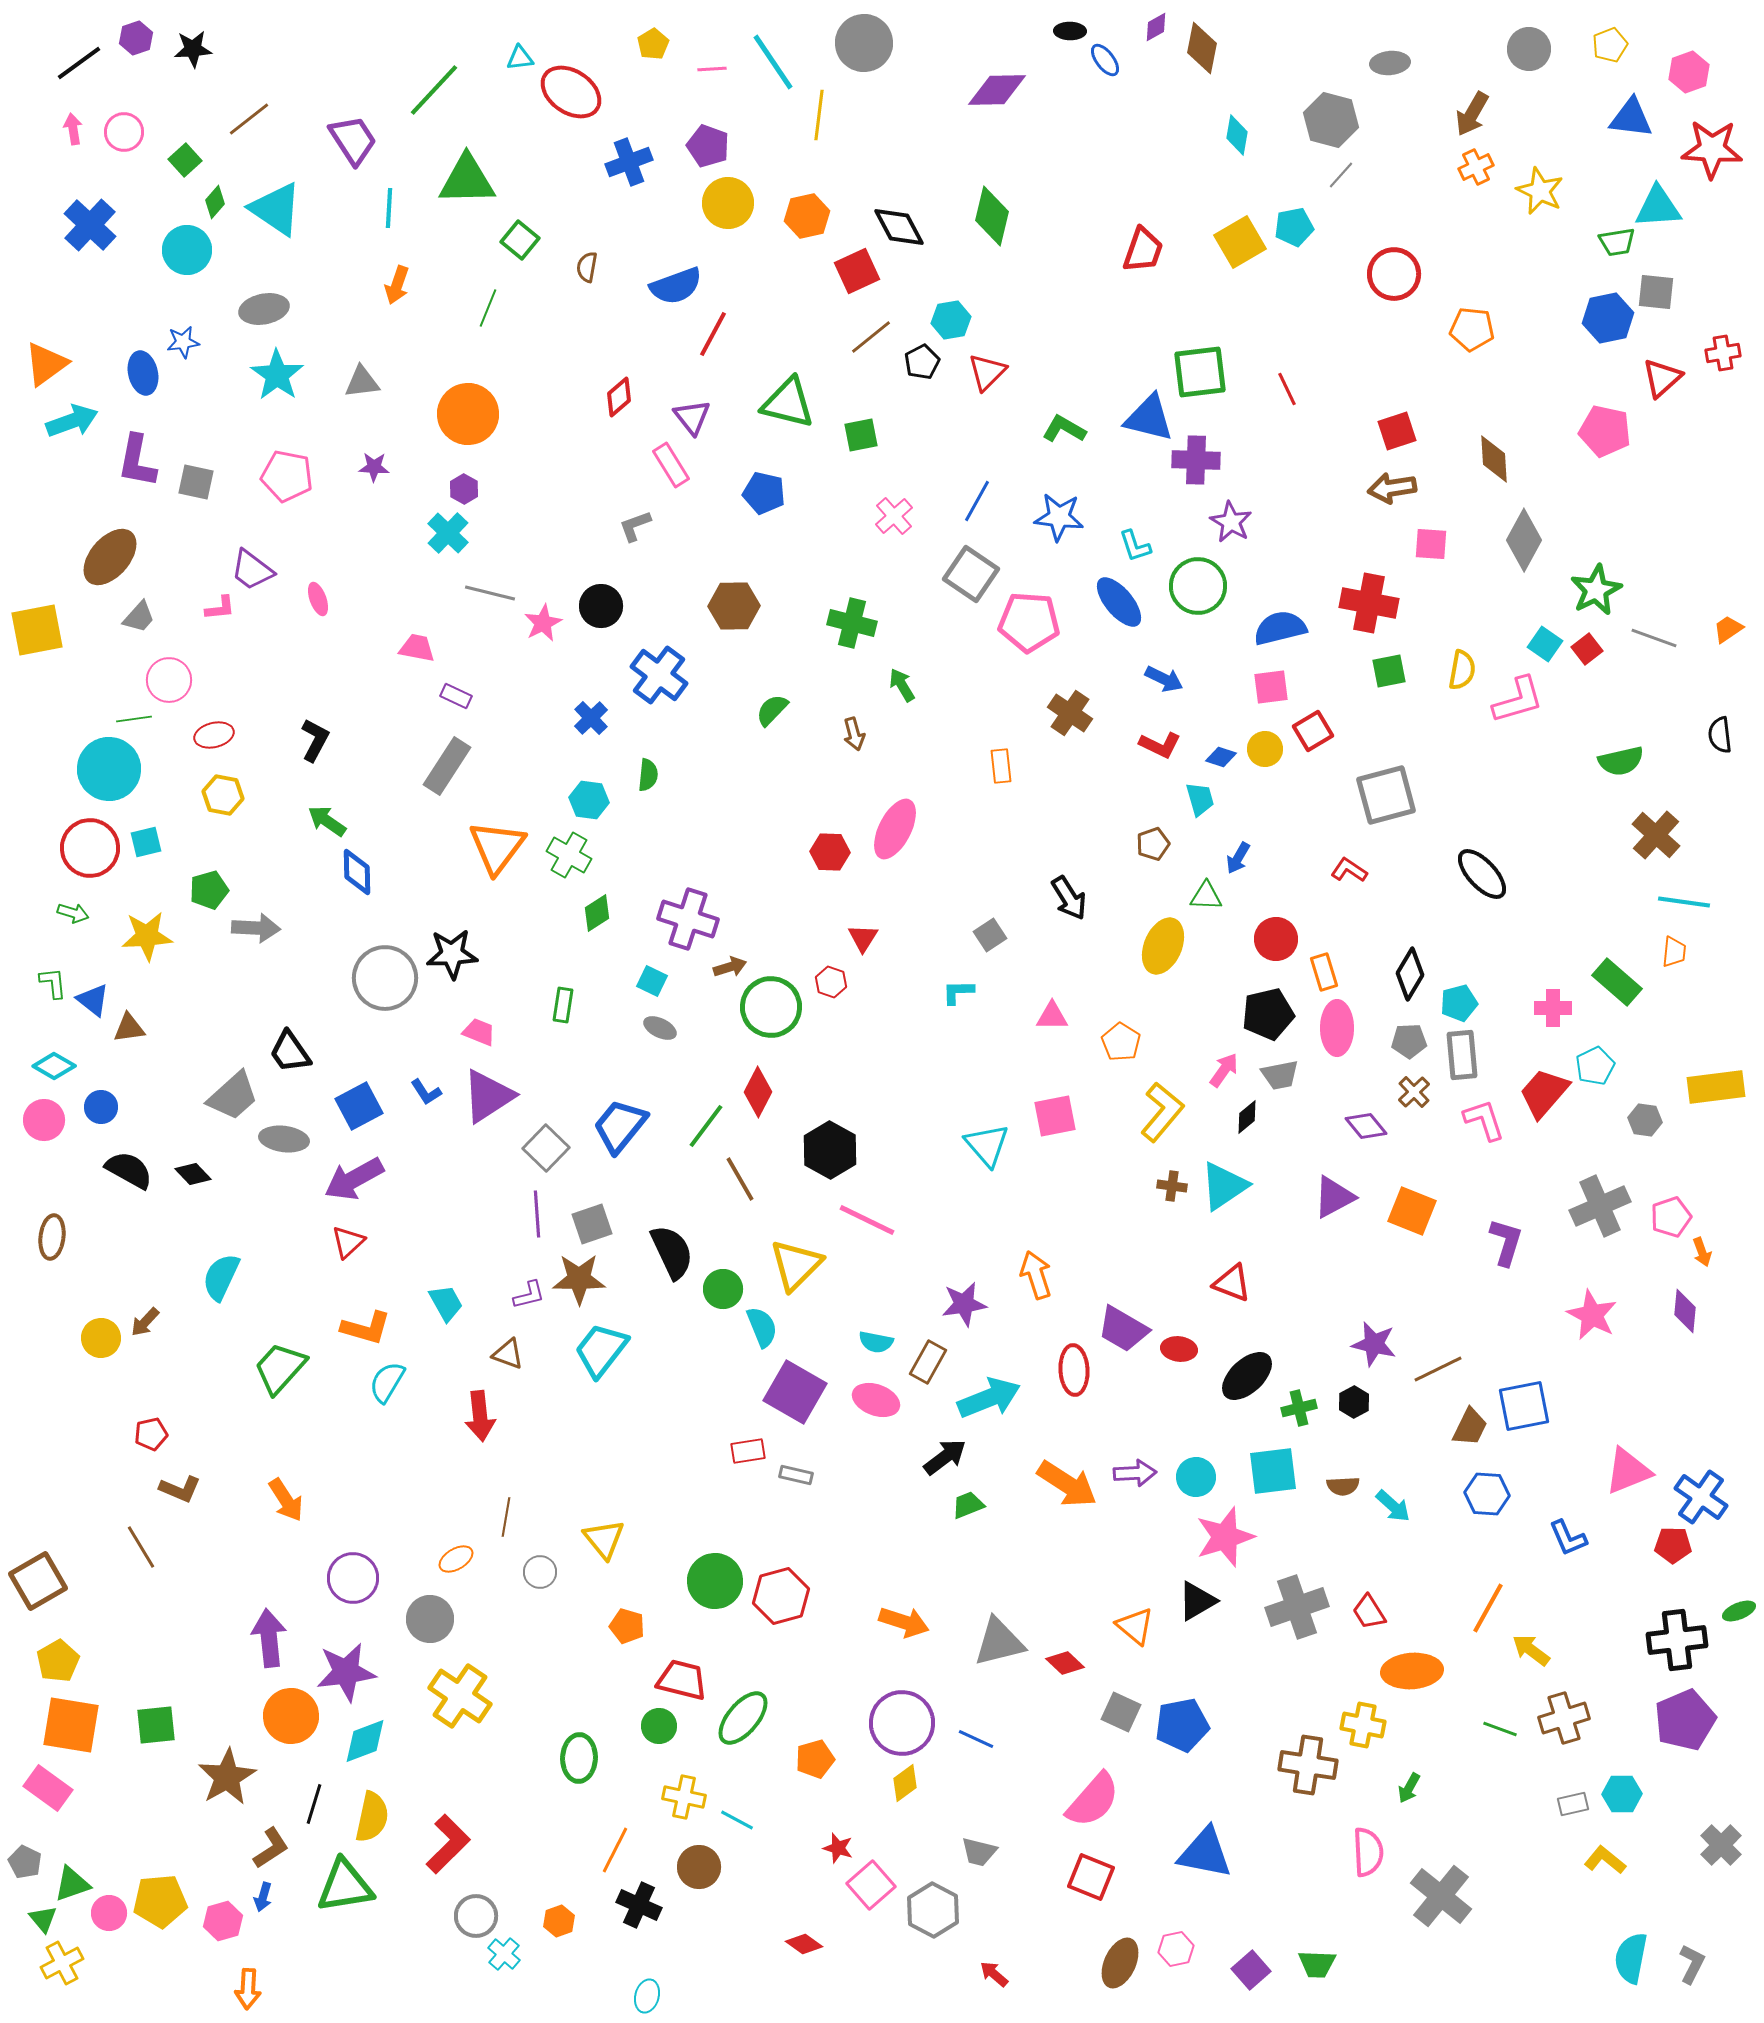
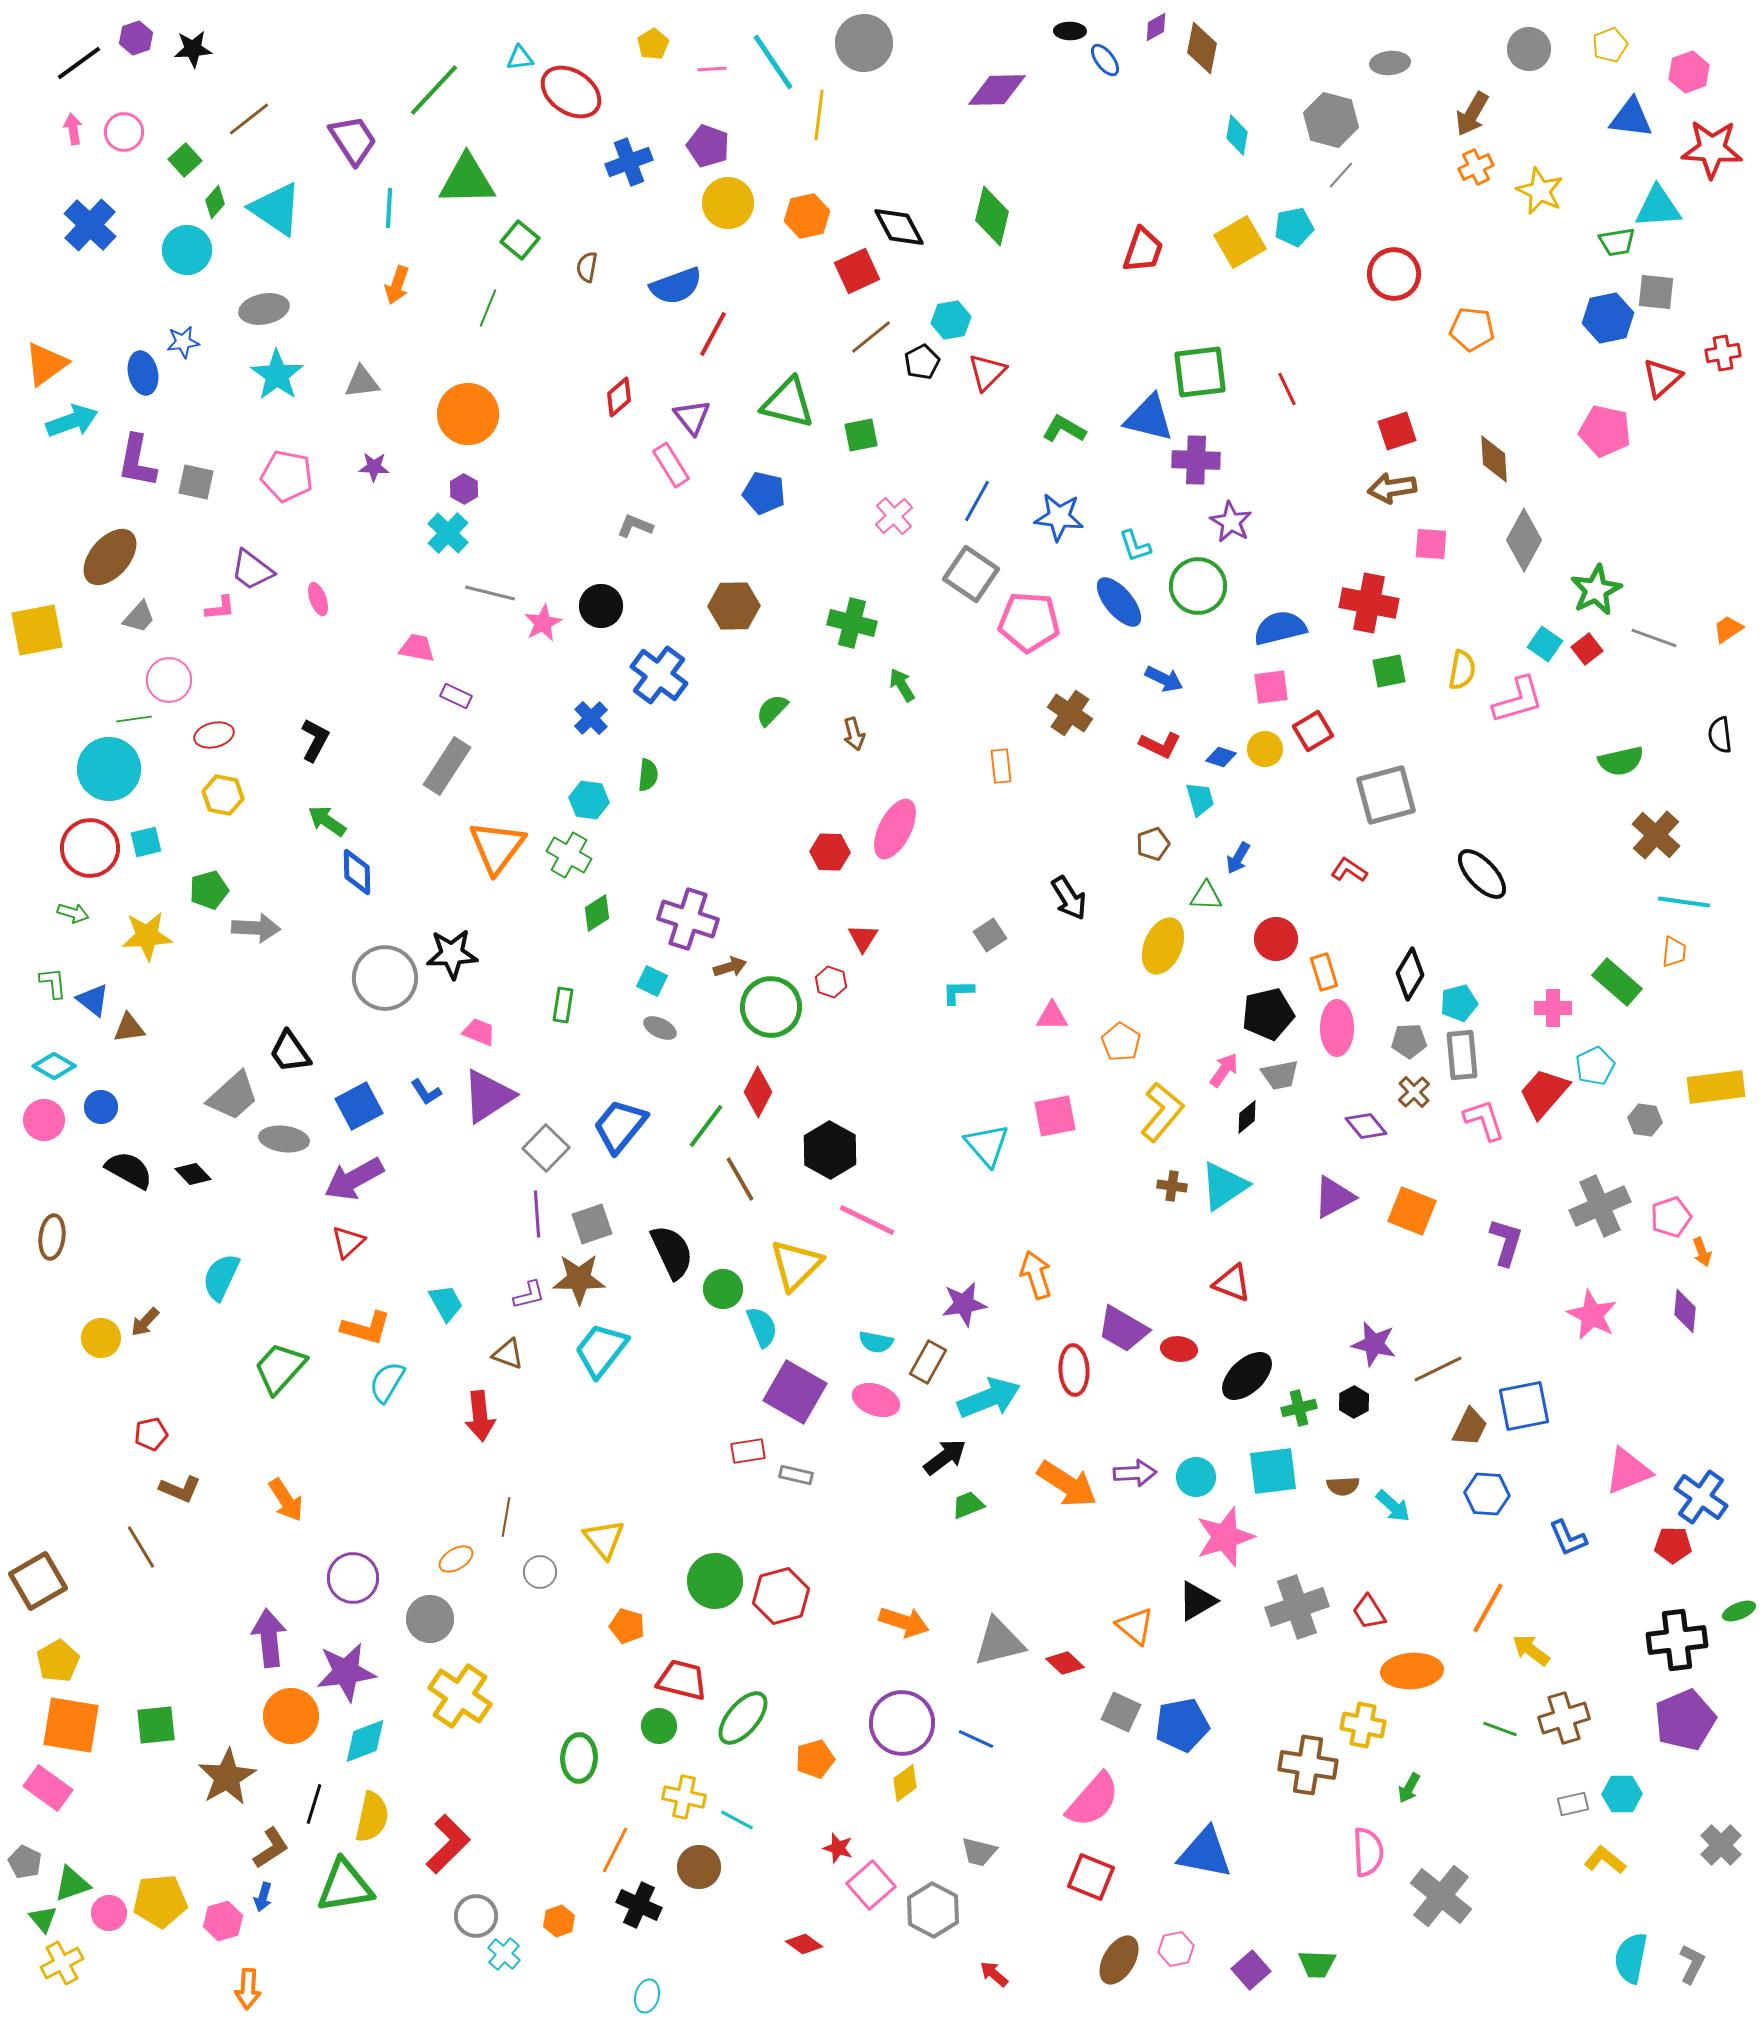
gray L-shape at (635, 526): rotated 42 degrees clockwise
brown ellipse at (1120, 1963): moved 1 px left, 3 px up; rotated 6 degrees clockwise
